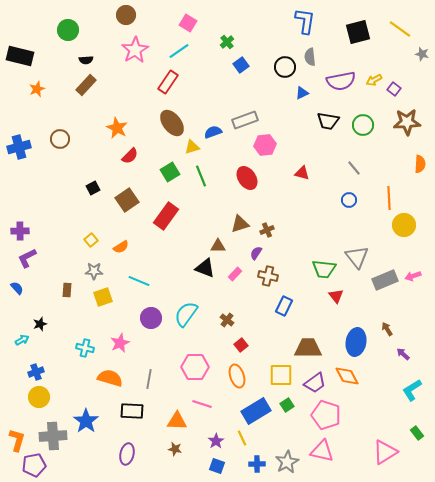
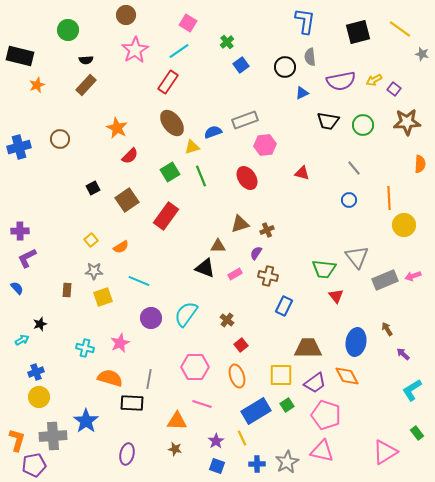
orange star at (37, 89): moved 4 px up
pink rectangle at (235, 274): rotated 16 degrees clockwise
black rectangle at (132, 411): moved 8 px up
